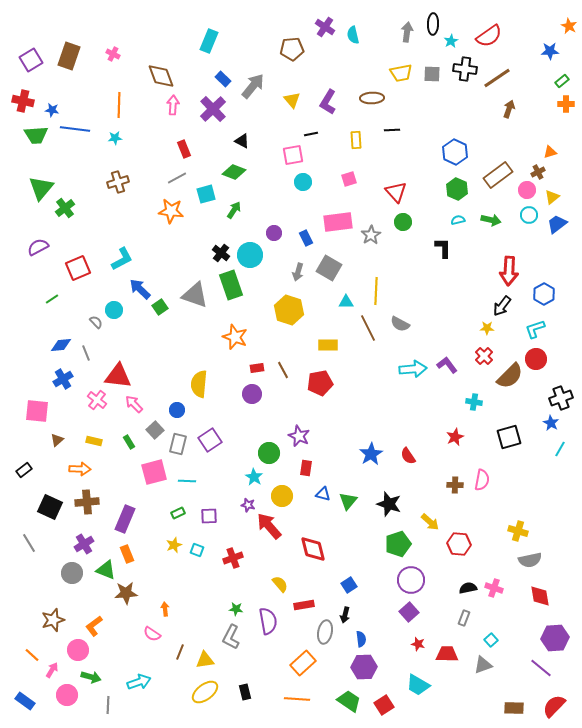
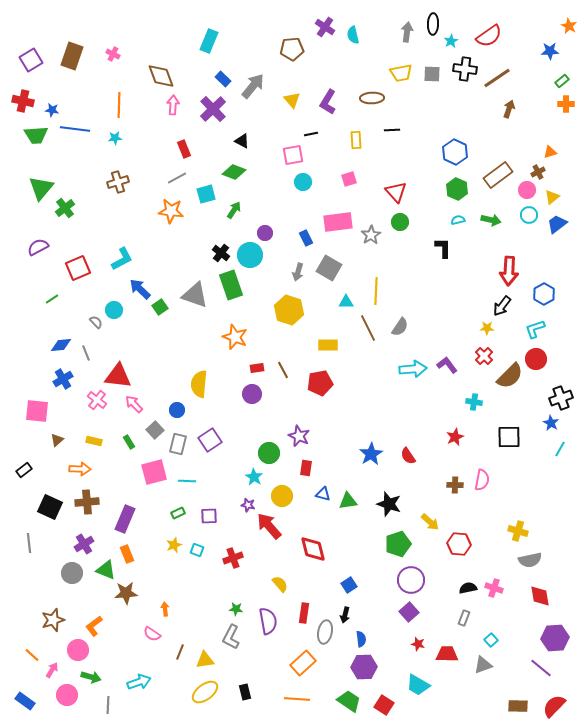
brown rectangle at (69, 56): moved 3 px right
green circle at (403, 222): moved 3 px left
purple circle at (274, 233): moved 9 px left
gray semicircle at (400, 324): moved 3 px down; rotated 84 degrees counterclockwise
black square at (509, 437): rotated 15 degrees clockwise
green triangle at (348, 501): rotated 42 degrees clockwise
gray line at (29, 543): rotated 24 degrees clockwise
red rectangle at (304, 605): moved 8 px down; rotated 72 degrees counterclockwise
red square at (384, 705): rotated 24 degrees counterclockwise
brown rectangle at (514, 708): moved 4 px right, 2 px up
